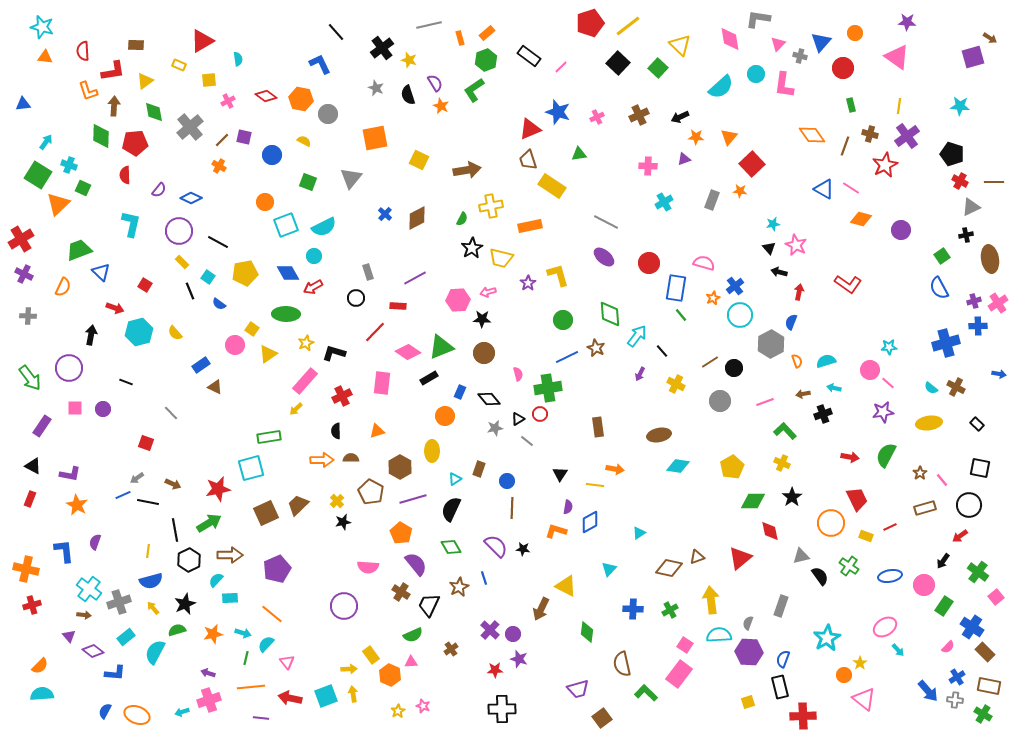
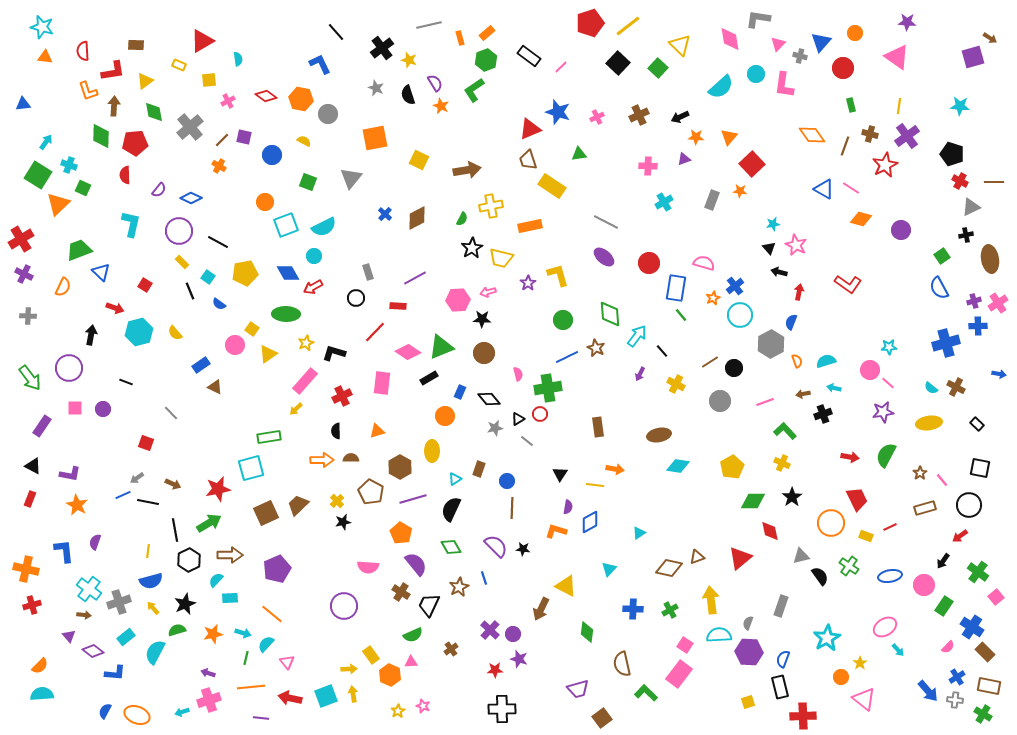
orange circle at (844, 675): moved 3 px left, 2 px down
